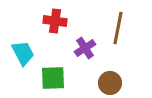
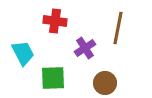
brown circle: moved 5 px left
